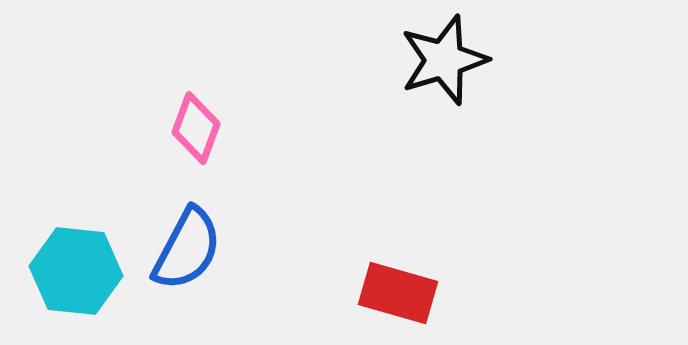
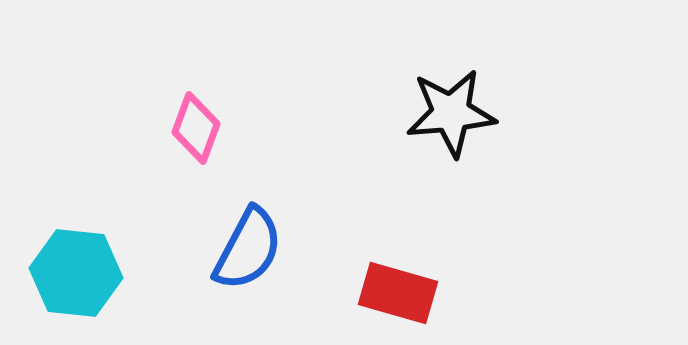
black star: moved 7 px right, 53 px down; rotated 12 degrees clockwise
blue semicircle: moved 61 px right
cyan hexagon: moved 2 px down
